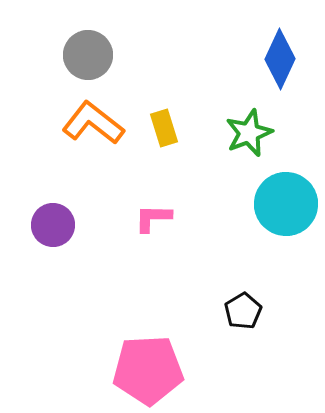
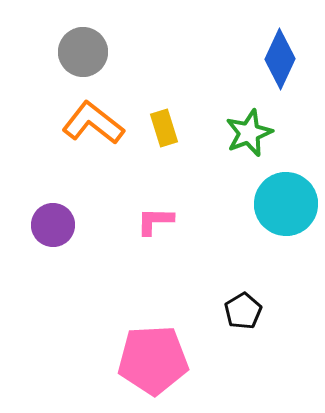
gray circle: moved 5 px left, 3 px up
pink L-shape: moved 2 px right, 3 px down
pink pentagon: moved 5 px right, 10 px up
